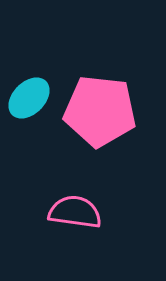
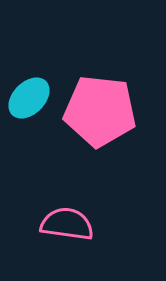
pink semicircle: moved 8 px left, 12 px down
